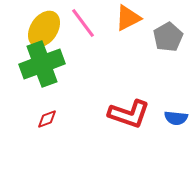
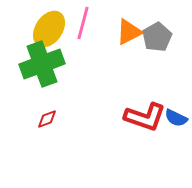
orange triangle: moved 1 px right, 14 px down
pink line: rotated 52 degrees clockwise
yellow ellipse: moved 5 px right
gray pentagon: moved 11 px left
red L-shape: moved 16 px right, 3 px down
blue semicircle: rotated 20 degrees clockwise
